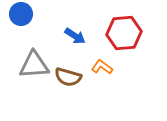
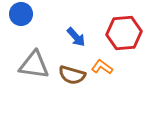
blue arrow: moved 1 px right, 1 px down; rotated 15 degrees clockwise
gray triangle: rotated 12 degrees clockwise
brown semicircle: moved 4 px right, 2 px up
